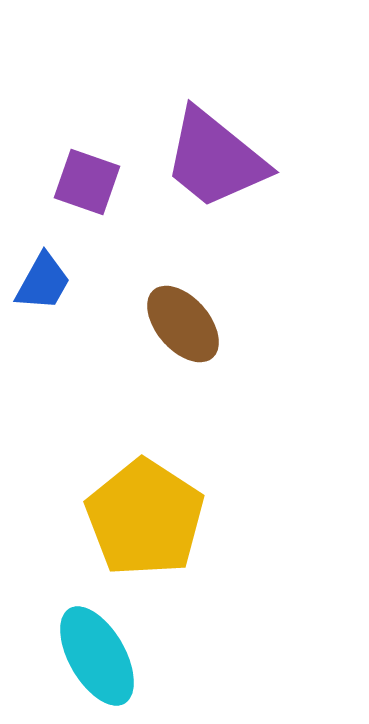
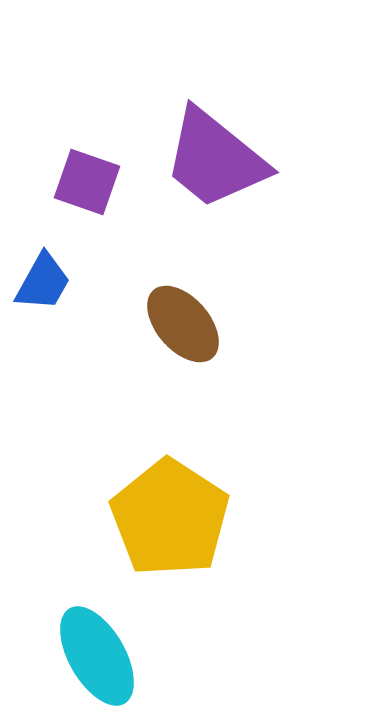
yellow pentagon: moved 25 px right
